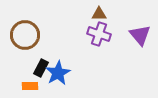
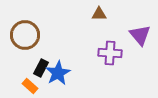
purple cross: moved 11 px right, 19 px down; rotated 15 degrees counterclockwise
orange rectangle: rotated 42 degrees clockwise
